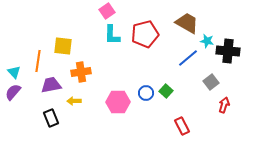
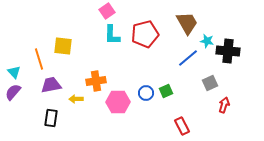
brown trapezoid: rotated 30 degrees clockwise
orange line: moved 1 px right, 2 px up; rotated 25 degrees counterclockwise
orange cross: moved 15 px right, 9 px down
gray square: moved 1 px left, 1 px down; rotated 14 degrees clockwise
green square: rotated 24 degrees clockwise
yellow arrow: moved 2 px right, 2 px up
black rectangle: rotated 30 degrees clockwise
